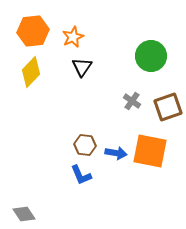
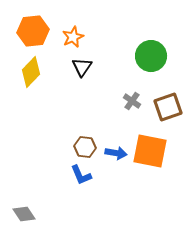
brown hexagon: moved 2 px down
